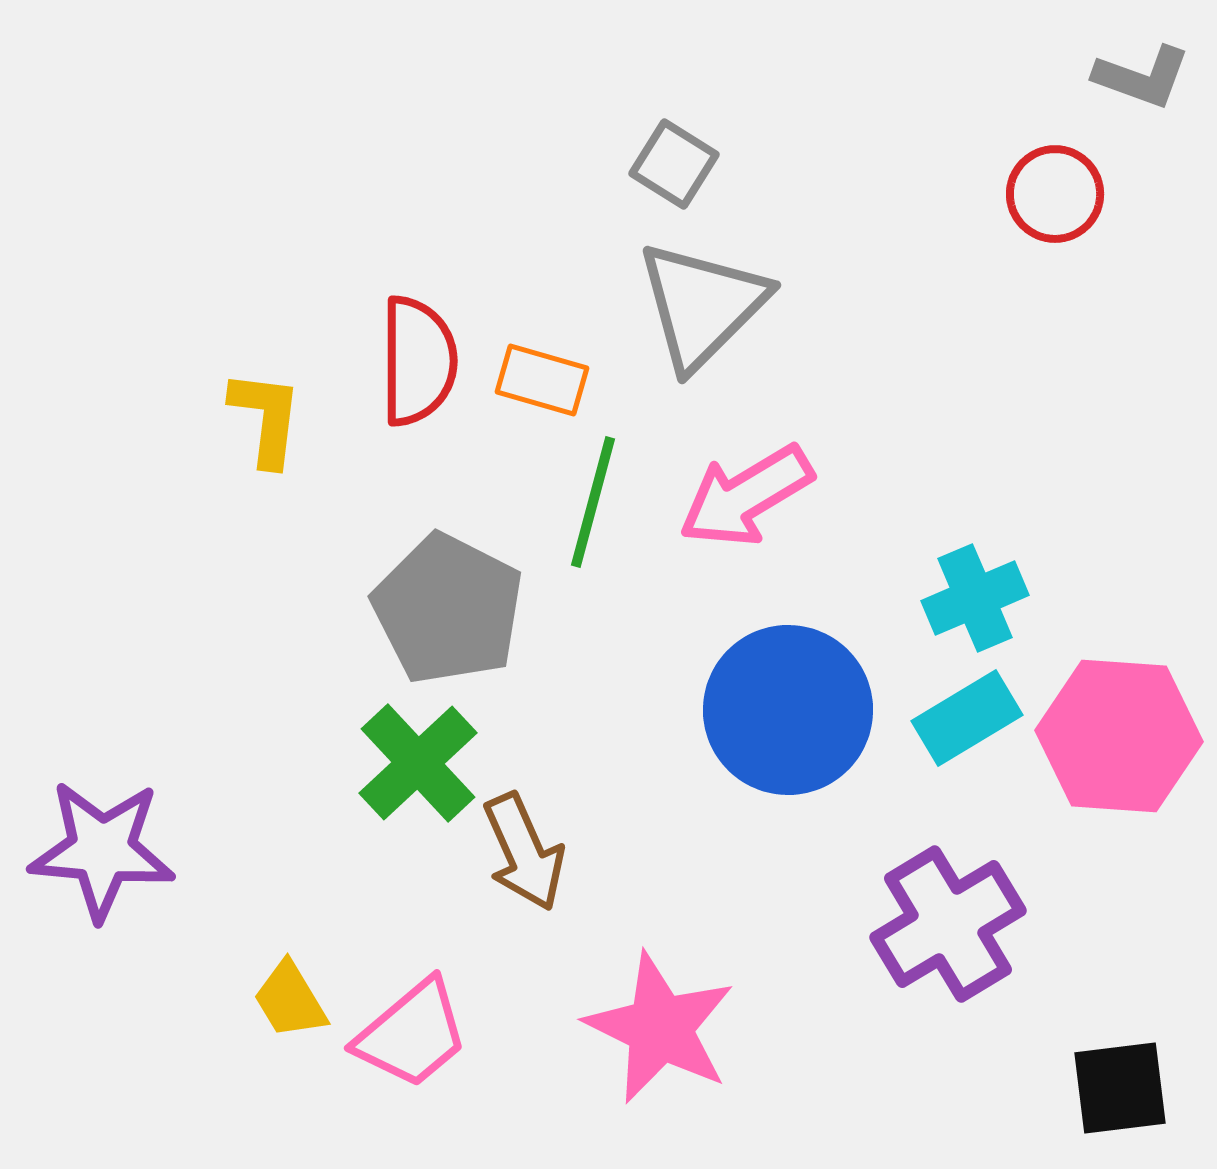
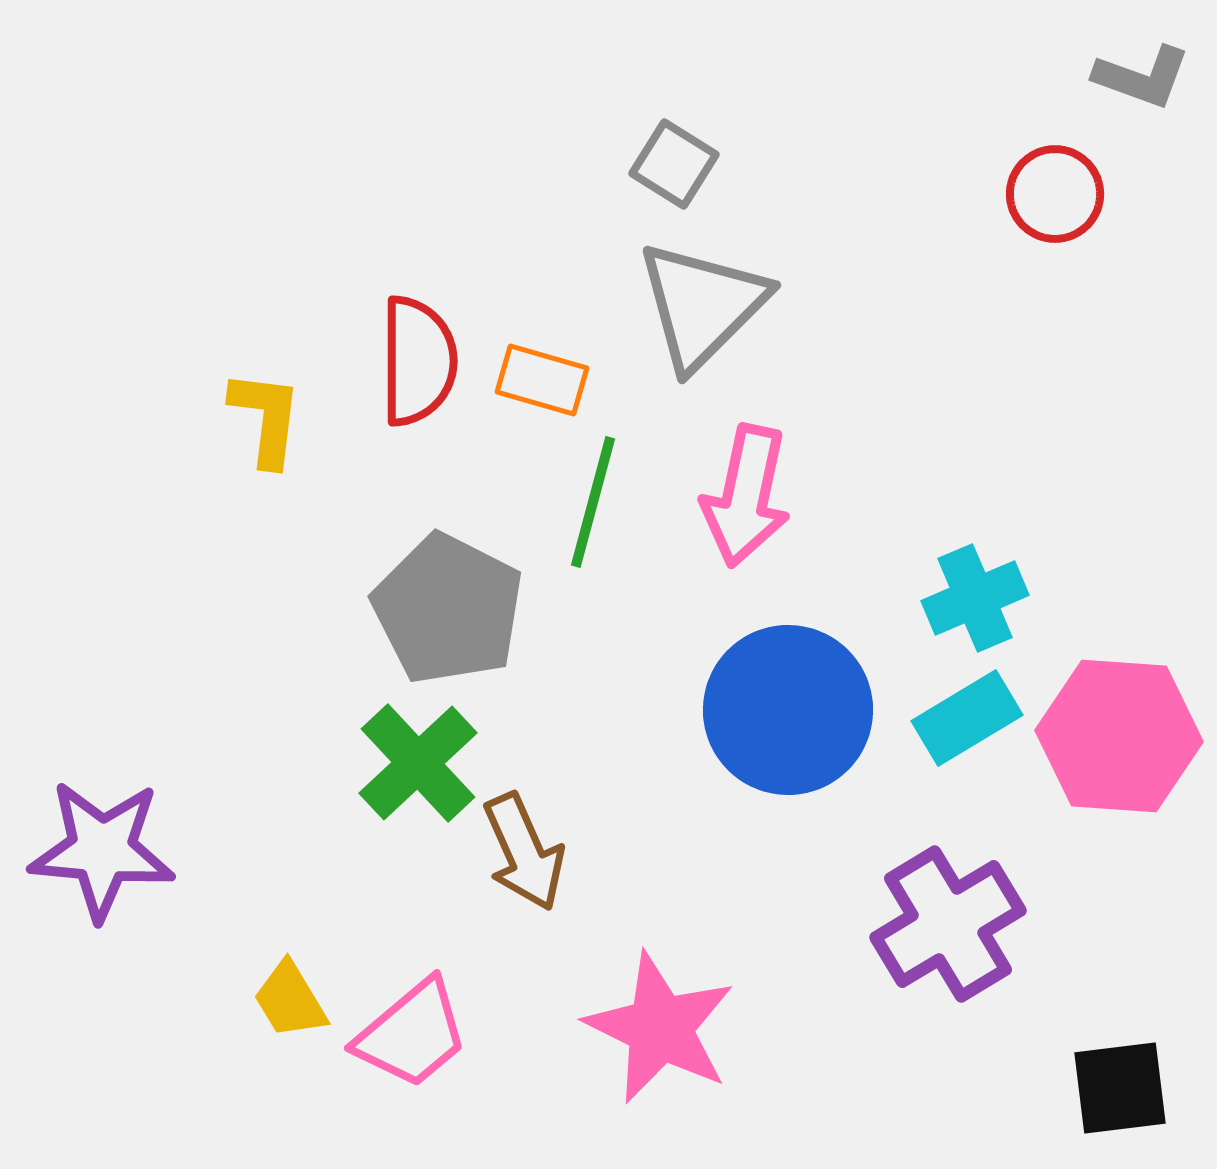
pink arrow: rotated 47 degrees counterclockwise
